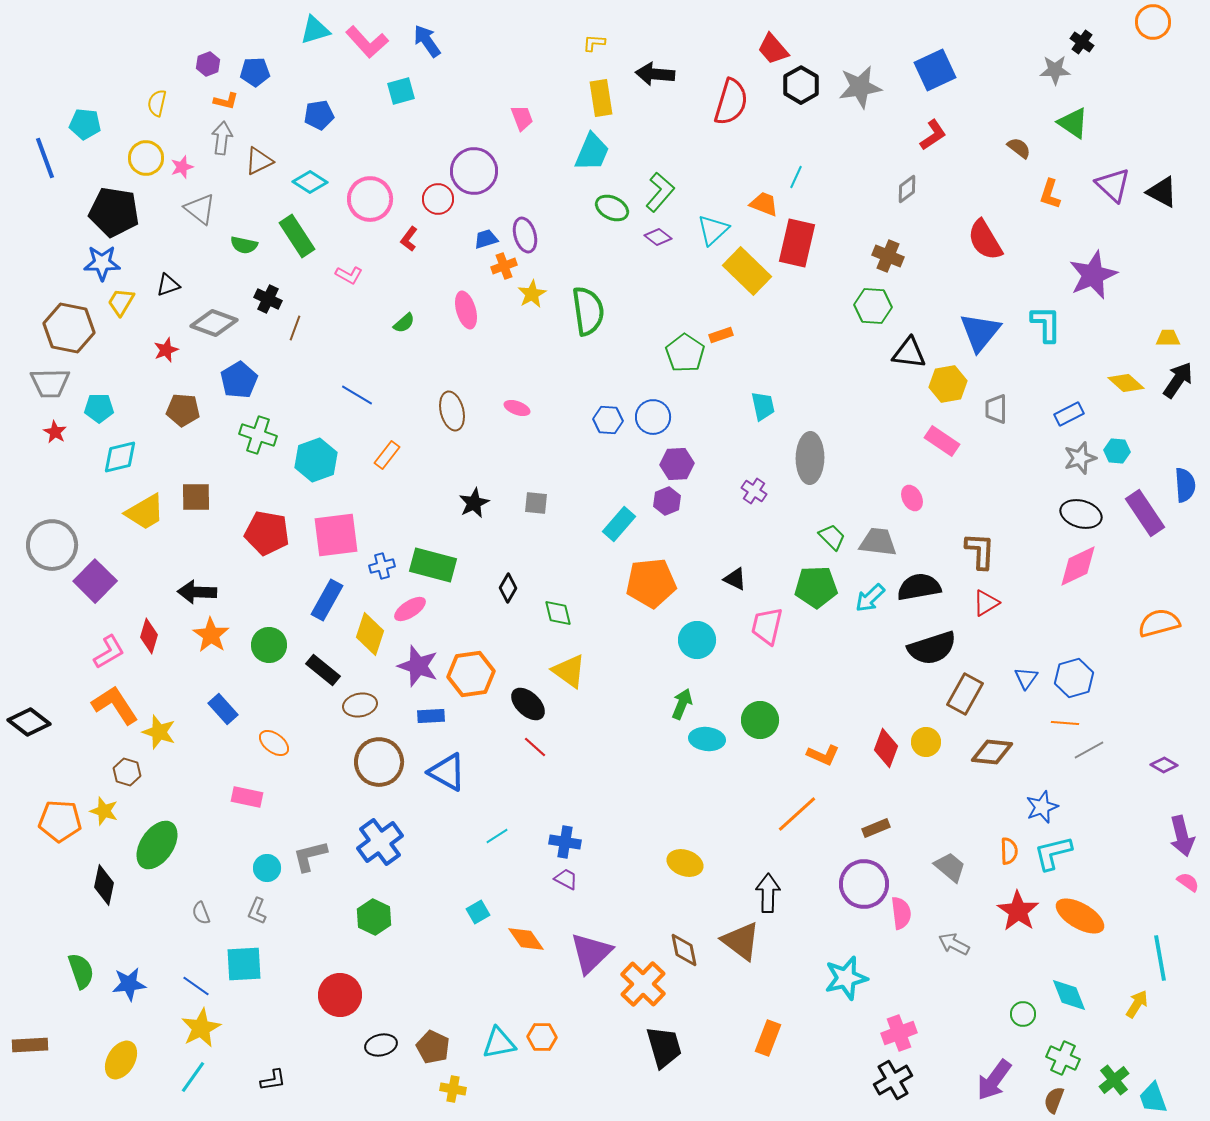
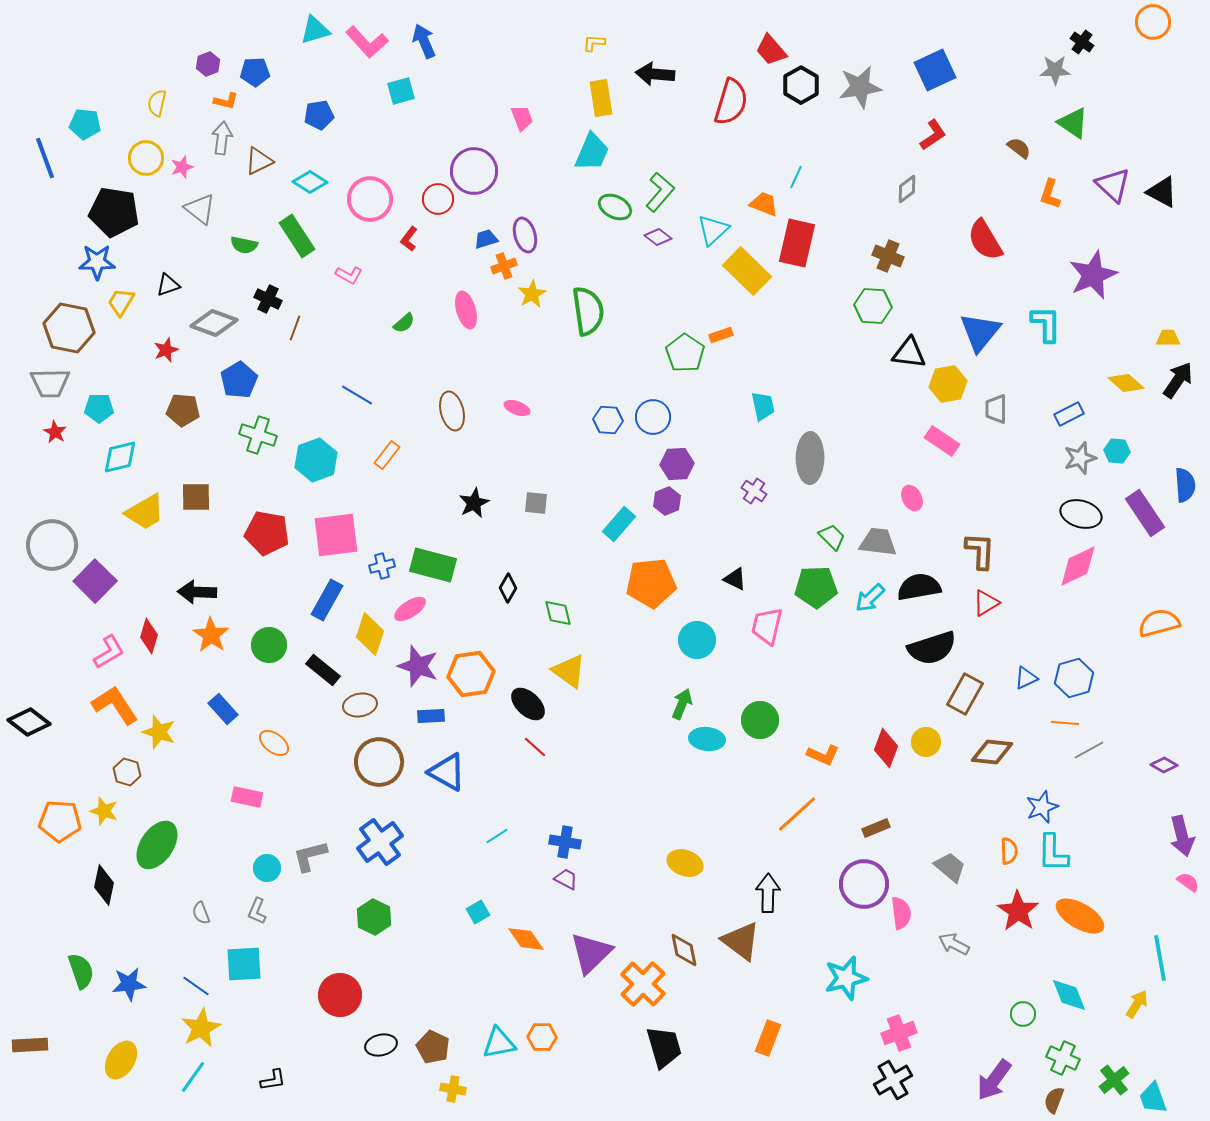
blue arrow at (427, 41): moved 3 px left; rotated 12 degrees clockwise
red trapezoid at (773, 49): moved 2 px left, 1 px down
green ellipse at (612, 208): moved 3 px right, 1 px up
blue star at (102, 263): moved 5 px left, 1 px up
blue triangle at (1026, 678): rotated 30 degrees clockwise
cyan L-shape at (1053, 853): rotated 75 degrees counterclockwise
